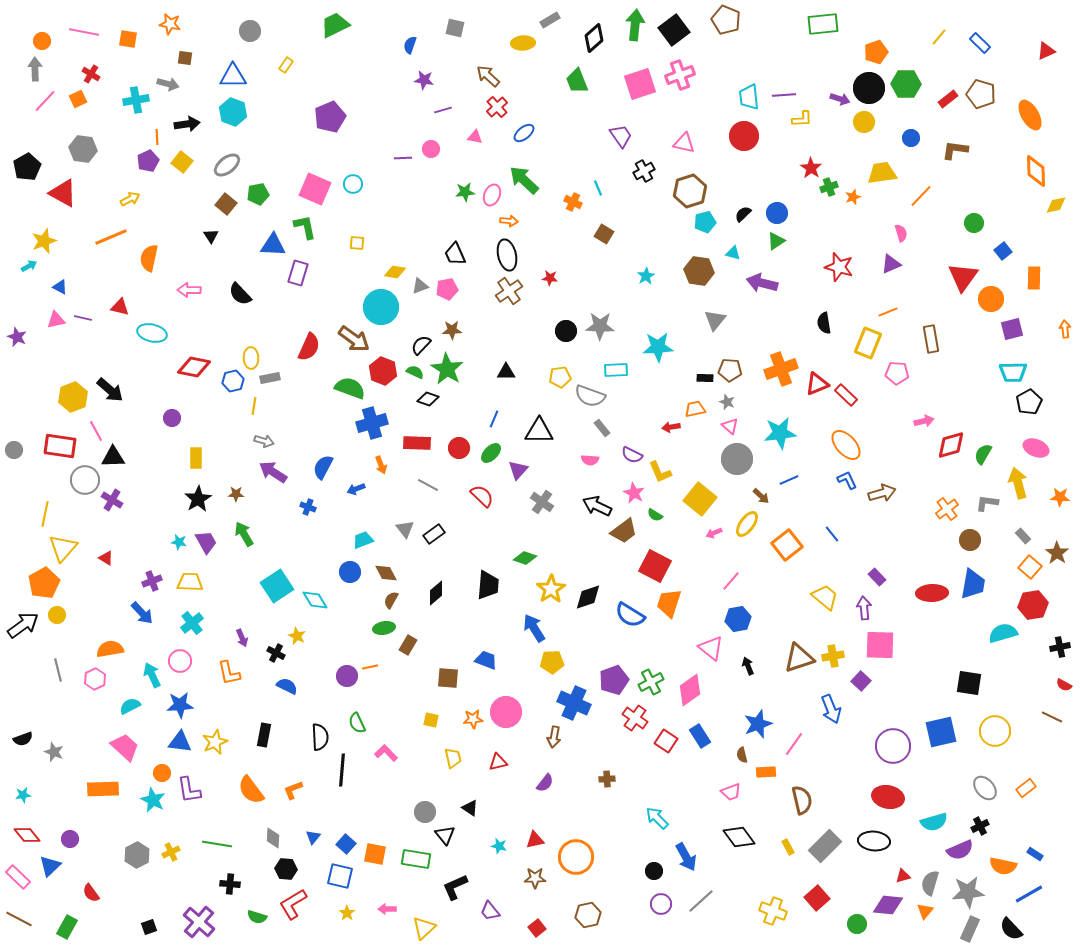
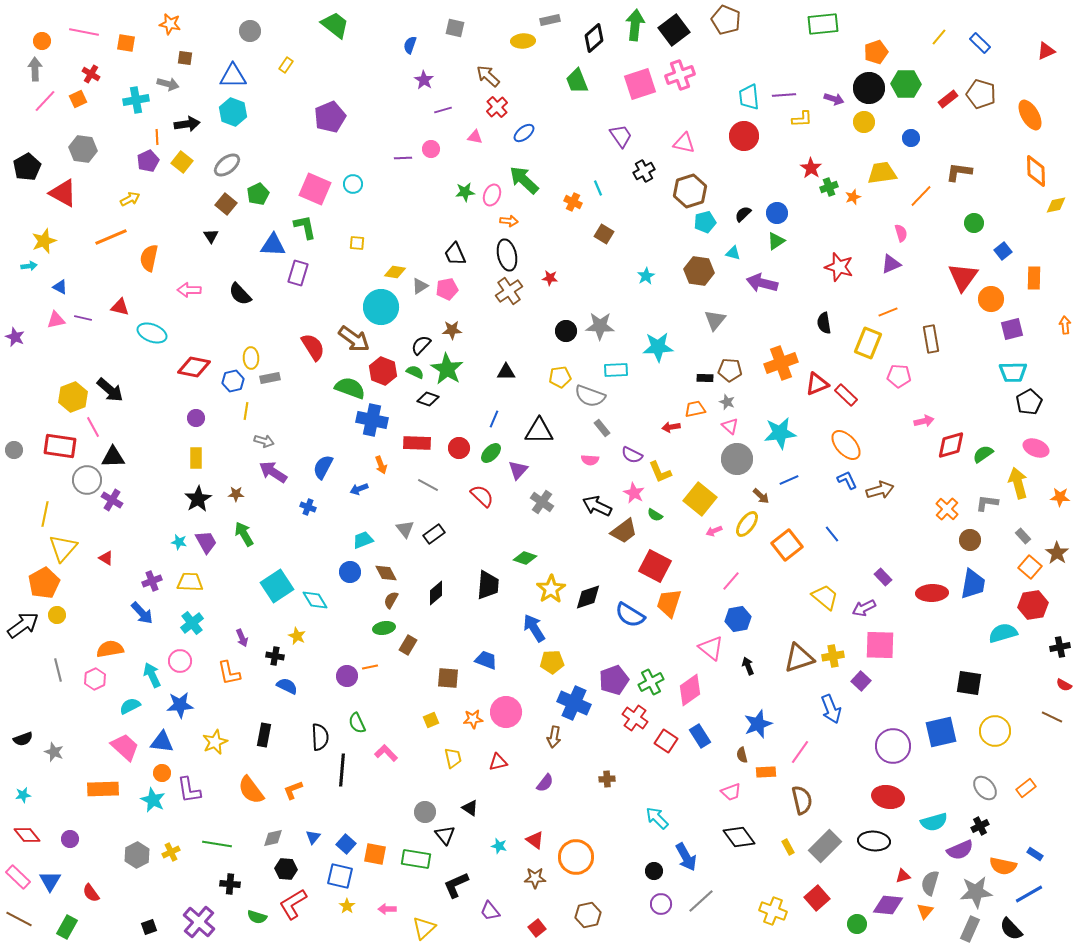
gray rectangle at (550, 20): rotated 18 degrees clockwise
green trapezoid at (335, 25): rotated 64 degrees clockwise
orange square at (128, 39): moved 2 px left, 4 px down
yellow ellipse at (523, 43): moved 2 px up
purple star at (424, 80): rotated 24 degrees clockwise
purple arrow at (840, 99): moved 6 px left
brown L-shape at (955, 150): moved 4 px right, 22 px down
green pentagon at (258, 194): rotated 15 degrees counterclockwise
cyan arrow at (29, 266): rotated 21 degrees clockwise
gray triangle at (420, 286): rotated 12 degrees counterclockwise
orange arrow at (1065, 329): moved 4 px up
cyan ellipse at (152, 333): rotated 8 degrees clockwise
purple star at (17, 337): moved 2 px left
red semicircle at (309, 347): moved 4 px right; rotated 56 degrees counterclockwise
orange cross at (781, 369): moved 6 px up
pink pentagon at (897, 373): moved 2 px right, 3 px down
yellow line at (254, 406): moved 8 px left, 5 px down
purple circle at (172, 418): moved 24 px right
blue cross at (372, 423): moved 3 px up; rotated 28 degrees clockwise
pink line at (96, 431): moved 3 px left, 4 px up
green semicircle at (983, 454): rotated 25 degrees clockwise
gray circle at (85, 480): moved 2 px right
blue arrow at (356, 489): moved 3 px right
brown arrow at (882, 493): moved 2 px left, 3 px up
orange cross at (947, 509): rotated 10 degrees counterclockwise
pink arrow at (714, 533): moved 2 px up
purple rectangle at (877, 577): moved 6 px right
purple arrow at (864, 608): rotated 110 degrees counterclockwise
black cross at (276, 653): moved 1 px left, 3 px down; rotated 18 degrees counterclockwise
yellow square at (431, 720): rotated 35 degrees counterclockwise
blue triangle at (180, 742): moved 18 px left
pink line at (794, 744): moved 6 px right, 8 px down
gray diamond at (273, 838): rotated 75 degrees clockwise
red triangle at (535, 840): rotated 48 degrees clockwise
blue triangle at (50, 866): moved 15 px down; rotated 15 degrees counterclockwise
black L-shape at (455, 887): moved 1 px right, 2 px up
gray star at (968, 892): moved 8 px right
yellow star at (347, 913): moved 7 px up
